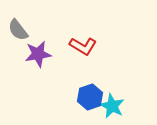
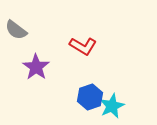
gray semicircle: moved 2 px left; rotated 15 degrees counterclockwise
purple star: moved 2 px left, 13 px down; rotated 28 degrees counterclockwise
cyan star: rotated 20 degrees clockwise
